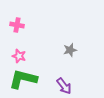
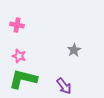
gray star: moved 4 px right; rotated 16 degrees counterclockwise
